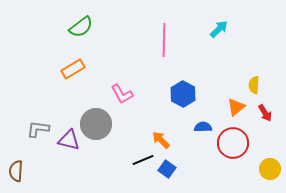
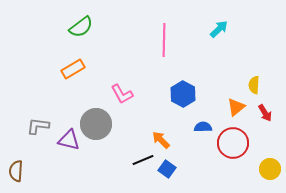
gray L-shape: moved 3 px up
